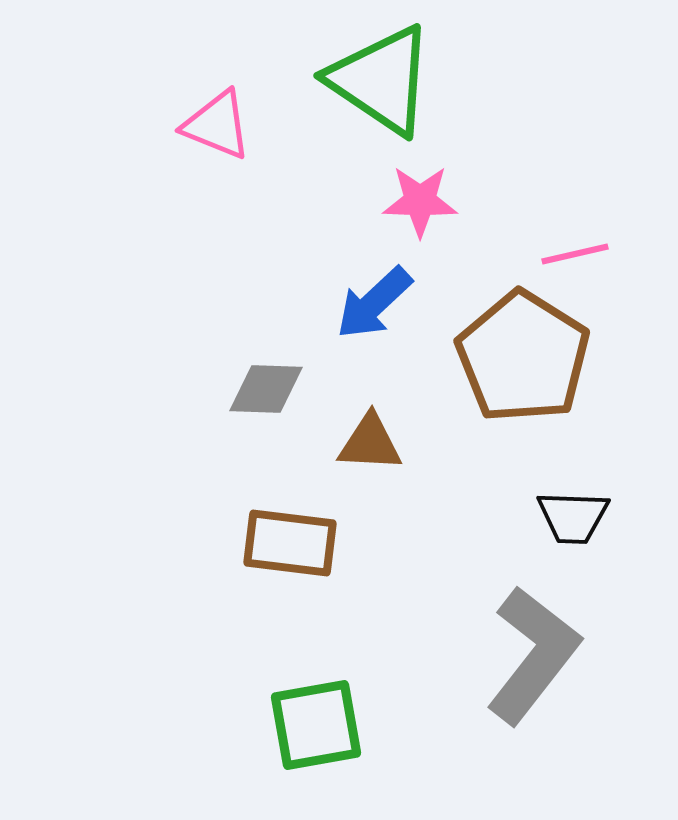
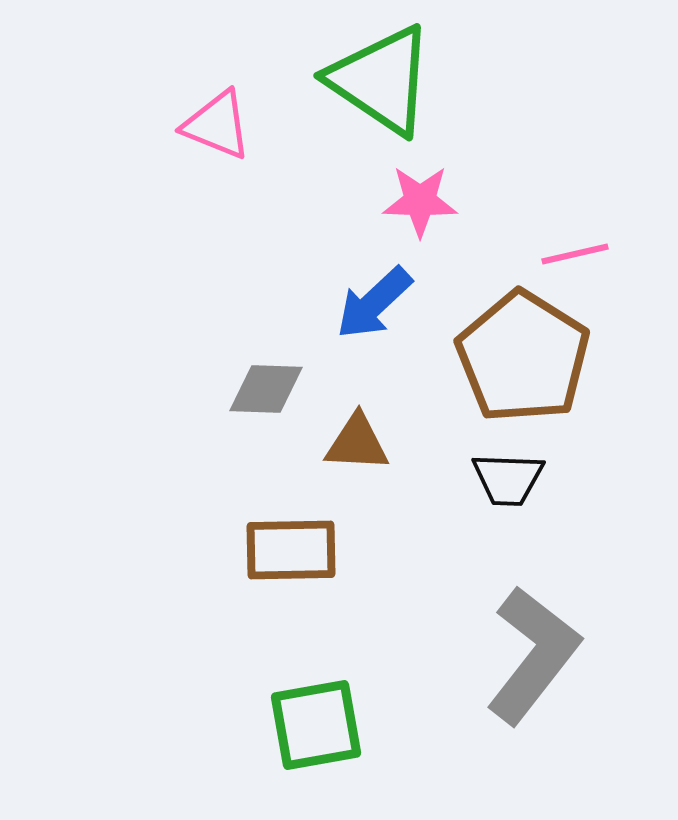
brown triangle: moved 13 px left
black trapezoid: moved 65 px left, 38 px up
brown rectangle: moved 1 px right, 7 px down; rotated 8 degrees counterclockwise
